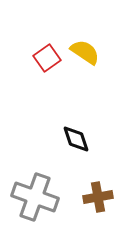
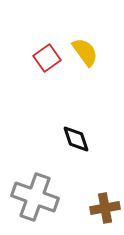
yellow semicircle: rotated 20 degrees clockwise
brown cross: moved 7 px right, 11 px down
